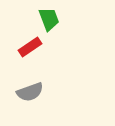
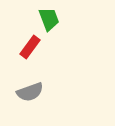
red rectangle: rotated 20 degrees counterclockwise
